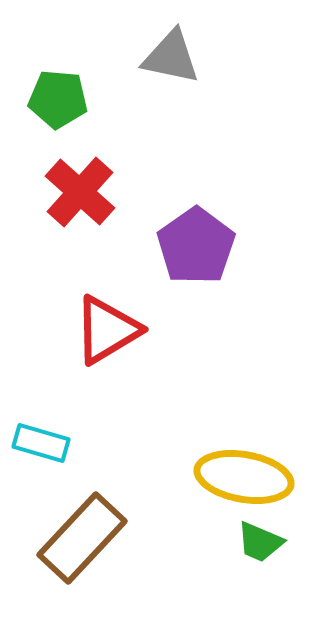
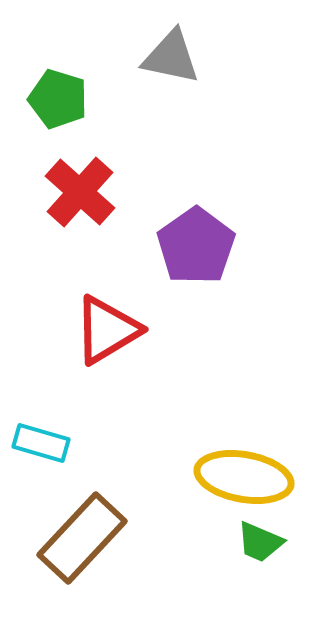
green pentagon: rotated 12 degrees clockwise
